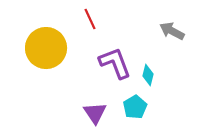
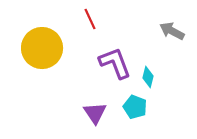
yellow circle: moved 4 px left
cyan diamond: moved 2 px down
cyan pentagon: rotated 20 degrees counterclockwise
